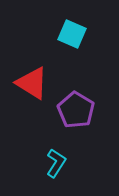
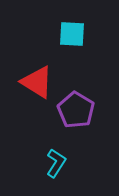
cyan square: rotated 20 degrees counterclockwise
red triangle: moved 5 px right, 1 px up
